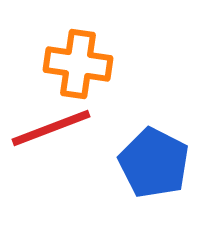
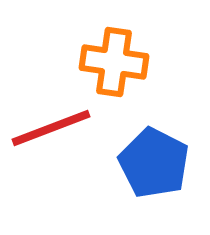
orange cross: moved 36 px right, 2 px up
